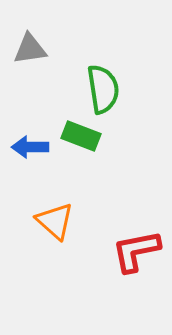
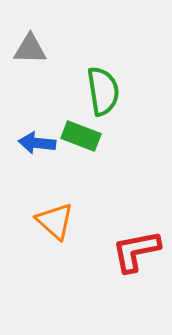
gray triangle: rotated 9 degrees clockwise
green semicircle: moved 2 px down
blue arrow: moved 7 px right, 4 px up; rotated 6 degrees clockwise
